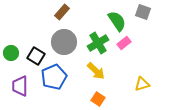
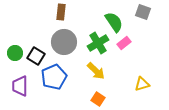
brown rectangle: moved 1 px left; rotated 35 degrees counterclockwise
green semicircle: moved 3 px left, 1 px down
green circle: moved 4 px right
